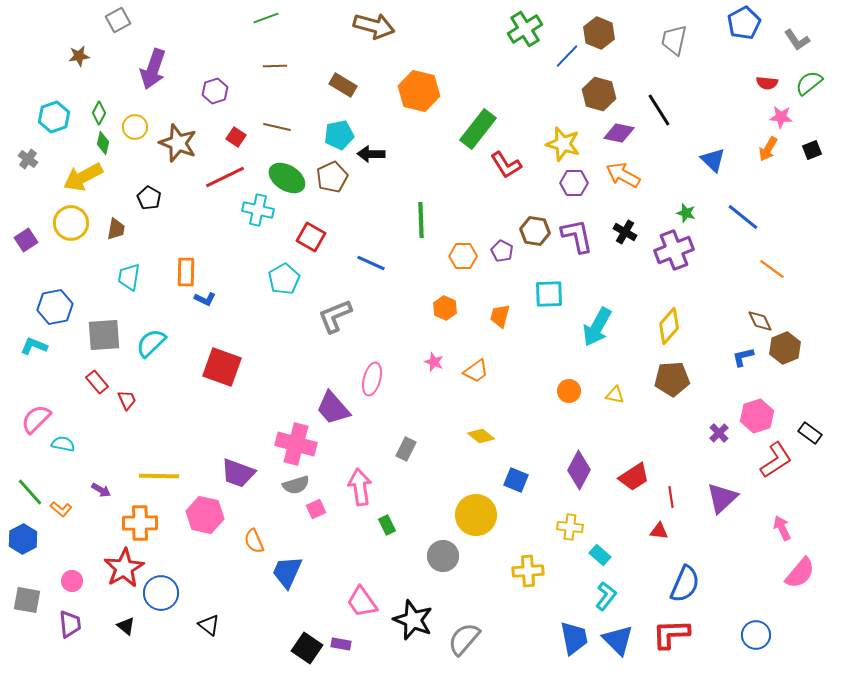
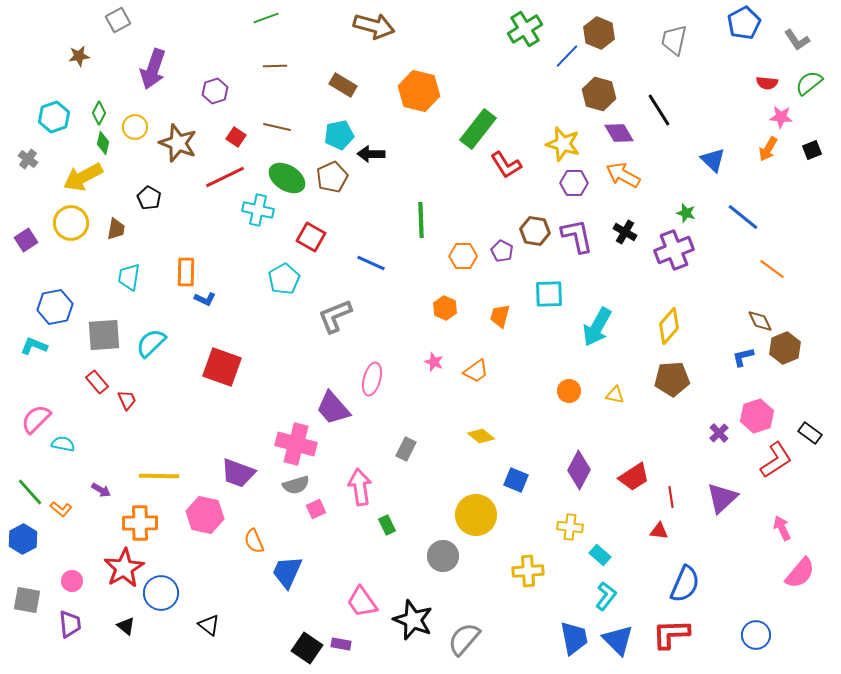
purple diamond at (619, 133): rotated 48 degrees clockwise
